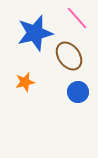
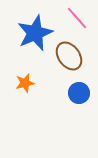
blue star: rotated 9 degrees counterclockwise
orange star: moved 1 px down
blue circle: moved 1 px right, 1 px down
